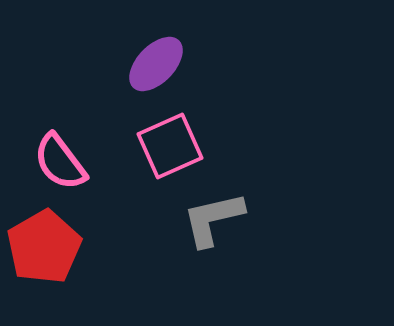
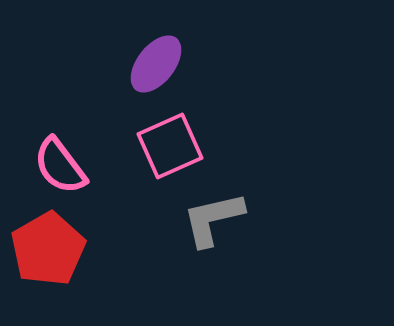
purple ellipse: rotated 6 degrees counterclockwise
pink semicircle: moved 4 px down
red pentagon: moved 4 px right, 2 px down
